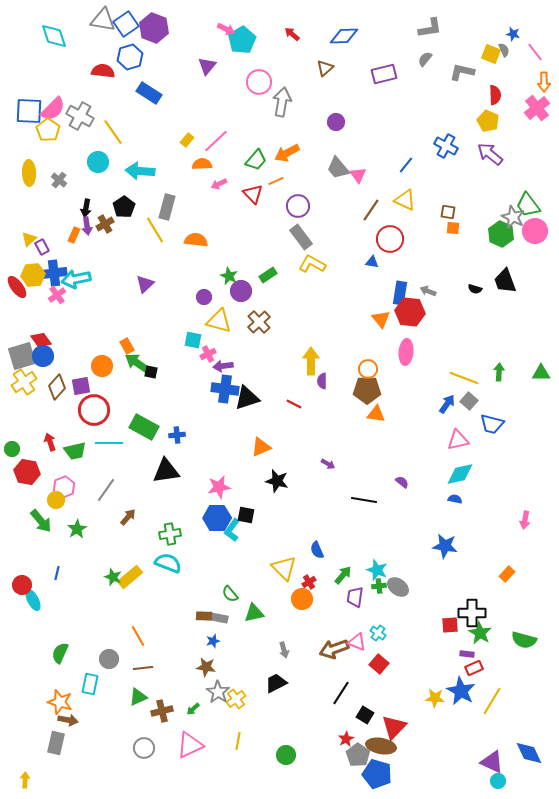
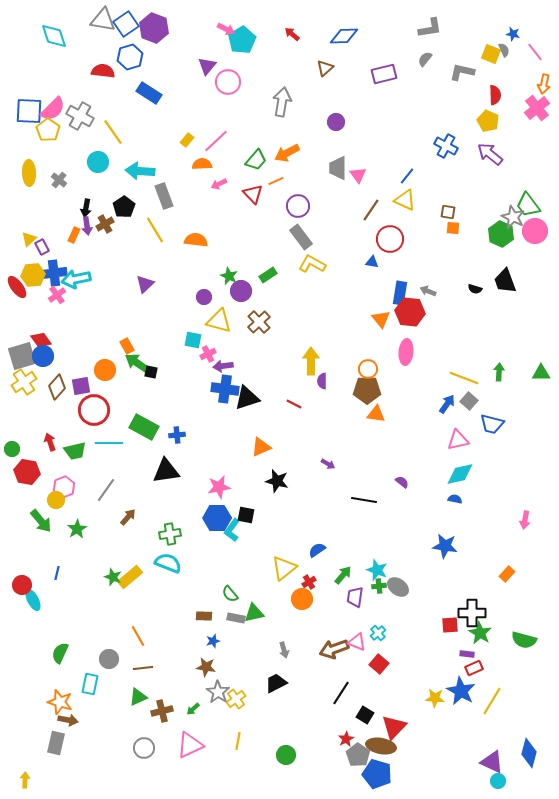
pink circle at (259, 82): moved 31 px left
orange arrow at (544, 82): moved 2 px down; rotated 12 degrees clockwise
blue line at (406, 165): moved 1 px right, 11 px down
gray trapezoid at (338, 168): rotated 40 degrees clockwise
gray rectangle at (167, 207): moved 3 px left, 11 px up; rotated 35 degrees counterclockwise
orange circle at (102, 366): moved 3 px right, 4 px down
blue semicircle at (317, 550): rotated 78 degrees clockwise
yellow triangle at (284, 568): rotated 36 degrees clockwise
gray rectangle at (219, 618): moved 17 px right
cyan cross at (378, 633): rotated 14 degrees clockwise
blue diamond at (529, 753): rotated 40 degrees clockwise
